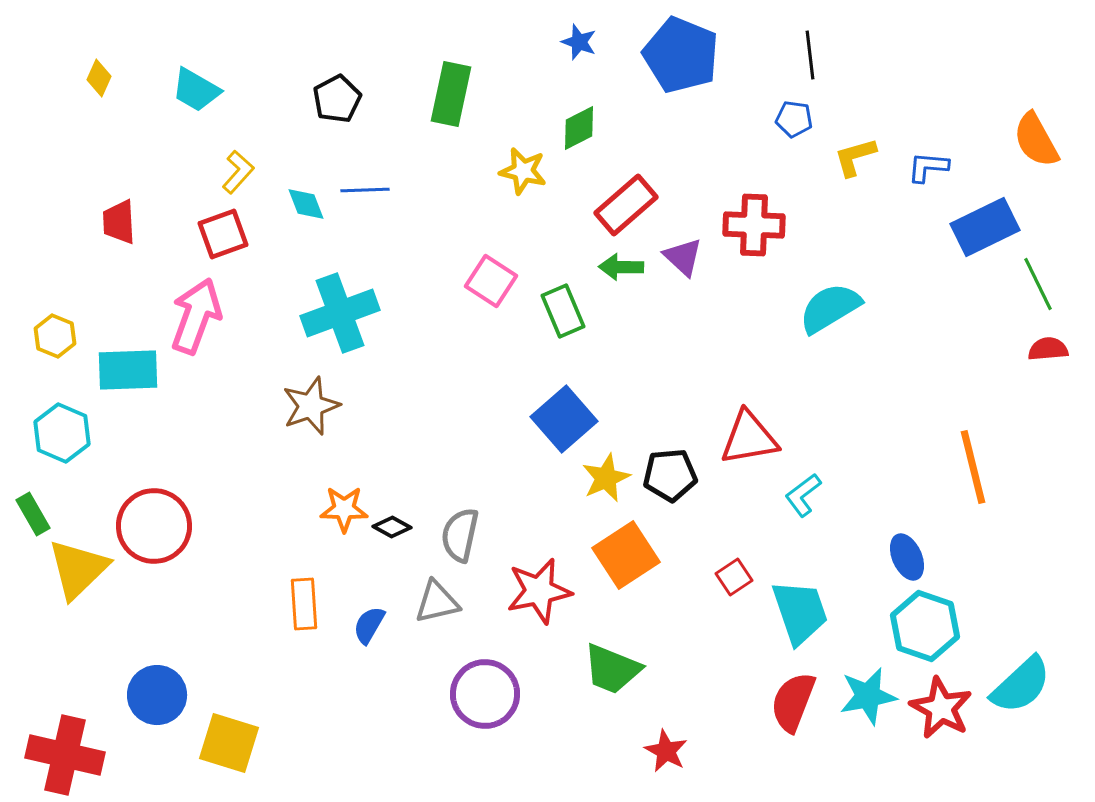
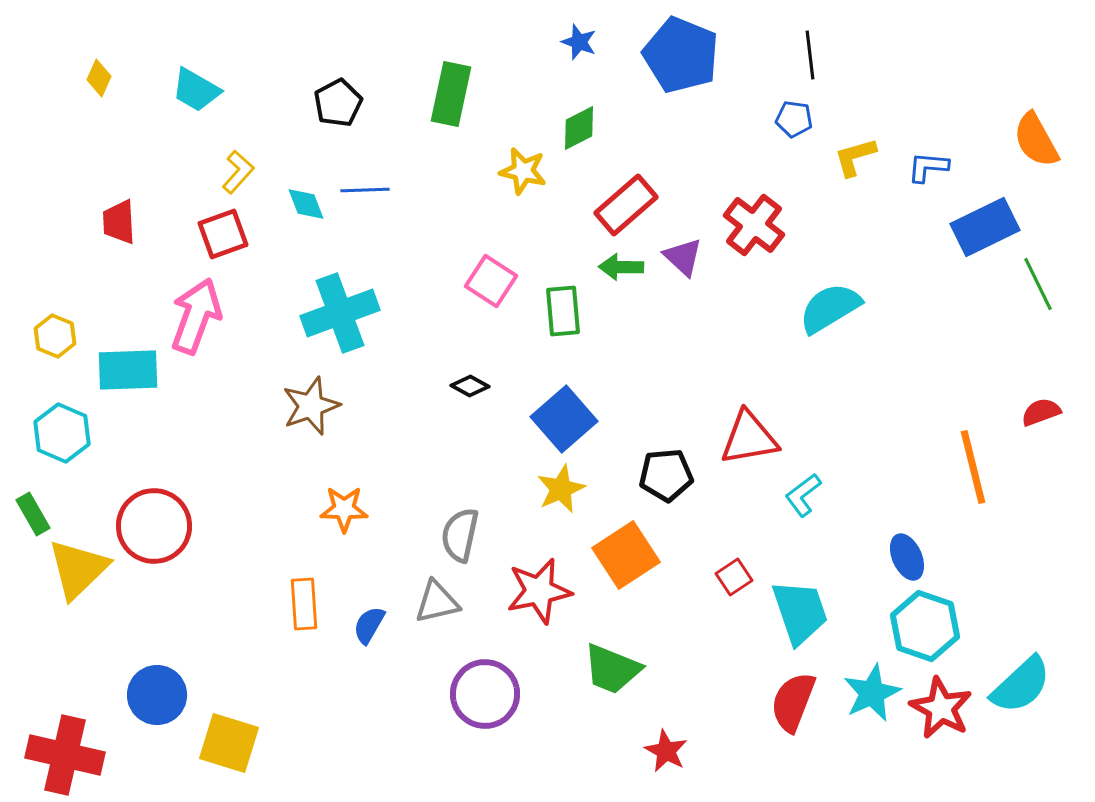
black pentagon at (337, 99): moved 1 px right, 4 px down
red cross at (754, 225): rotated 36 degrees clockwise
green rectangle at (563, 311): rotated 18 degrees clockwise
red semicircle at (1048, 349): moved 7 px left, 63 px down; rotated 15 degrees counterclockwise
black pentagon at (670, 475): moved 4 px left
yellow star at (606, 478): moved 45 px left, 11 px down
black diamond at (392, 527): moved 78 px right, 141 px up
cyan star at (868, 696): moved 4 px right, 3 px up; rotated 14 degrees counterclockwise
